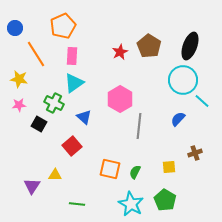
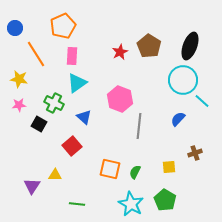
cyan triangle: moved 3 px right
pink hexagon: rotated 10 degrees counterclockwise
